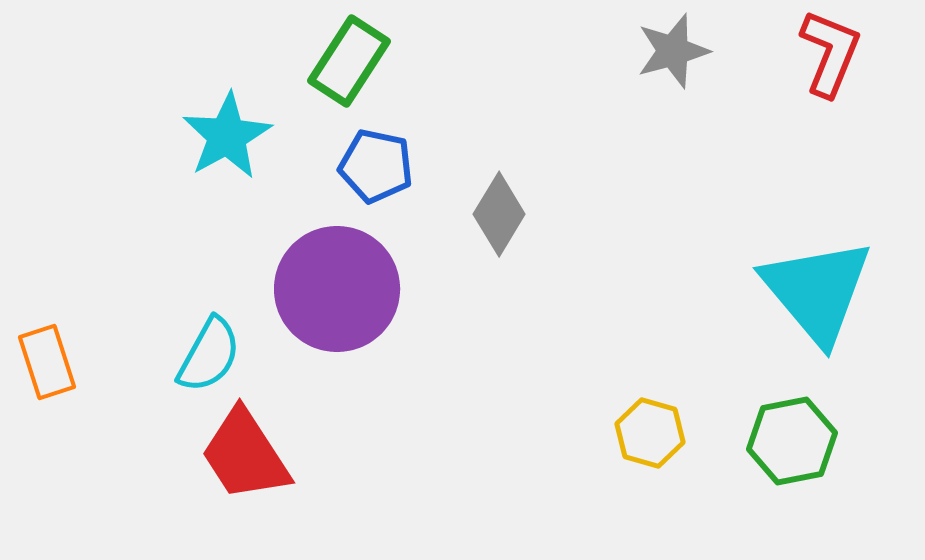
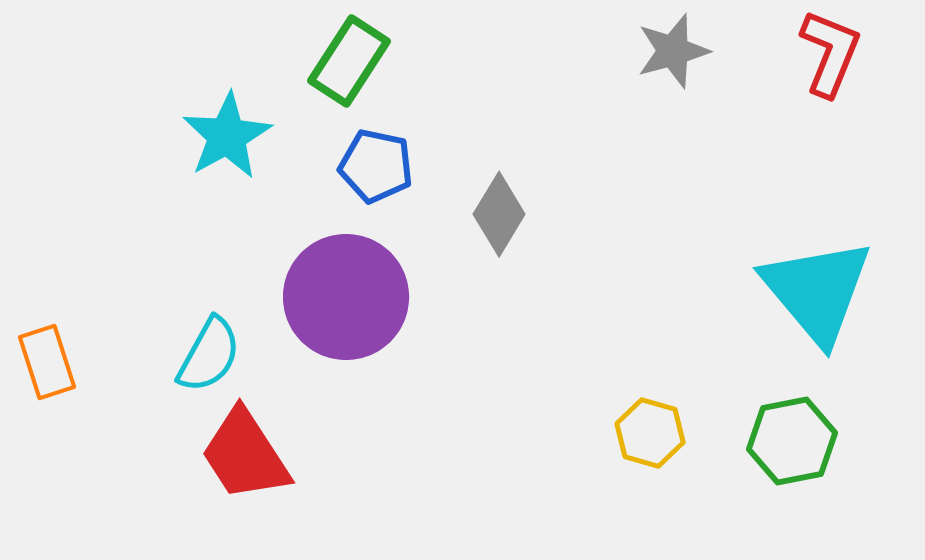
purple circle: moved 9 px right, 8 px down
